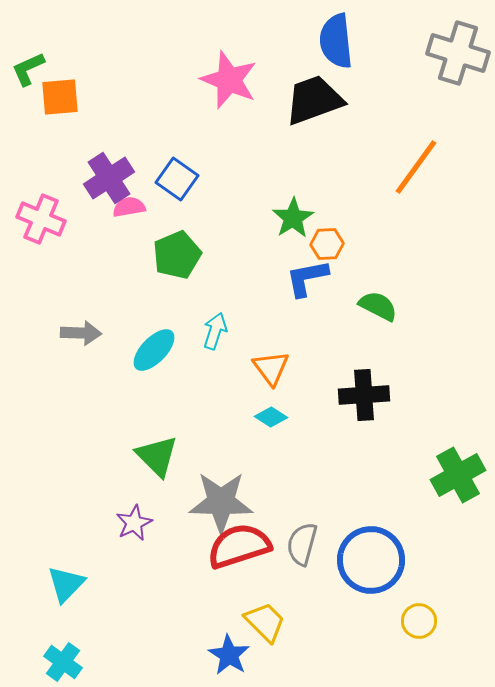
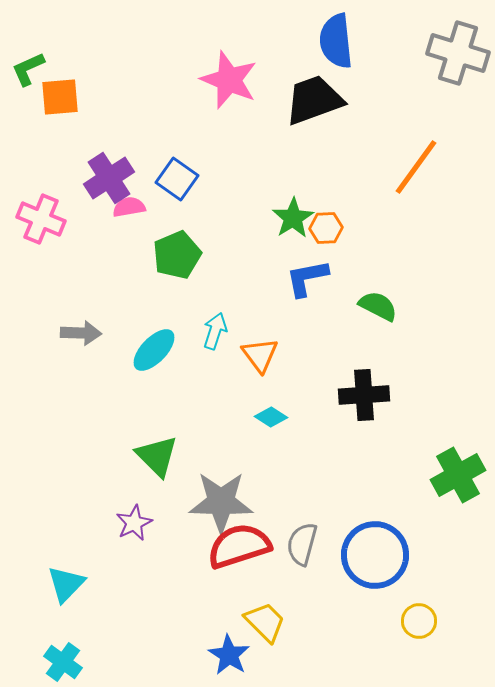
orange hexagon: moved 1 px left, 16 px up
orange triangle: moved 11 px left, 13 px up
blue circle: moved 4 px right, 5 px up
